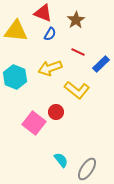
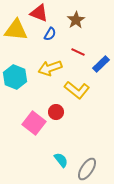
red triangle: moved 4 px left
yellow triangle: moved 1 px up
